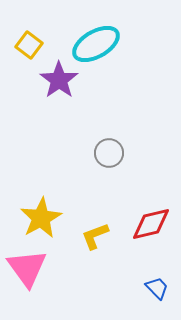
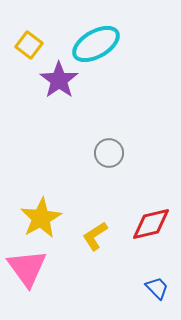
yellow L-shape: rotated 12 degrees counterclockwise
